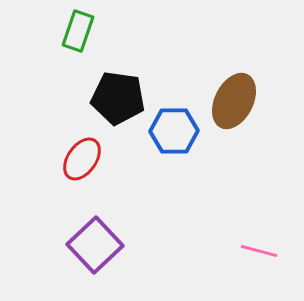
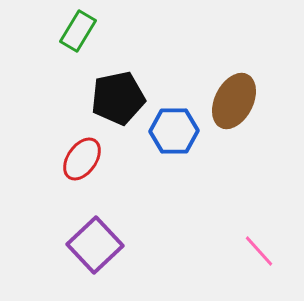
green rectangle: rotated 12 degrees clockwise
black pentagon: rotated 20 degrees counterclockwise
pink line: rotated 33 degrees clockwise
